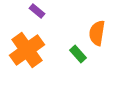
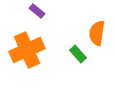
orange cross: rotated 12 degrees clockwise
